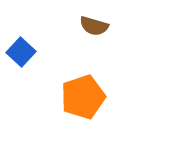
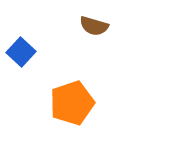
orange pentagon: moved 11 px left, 6 px down
